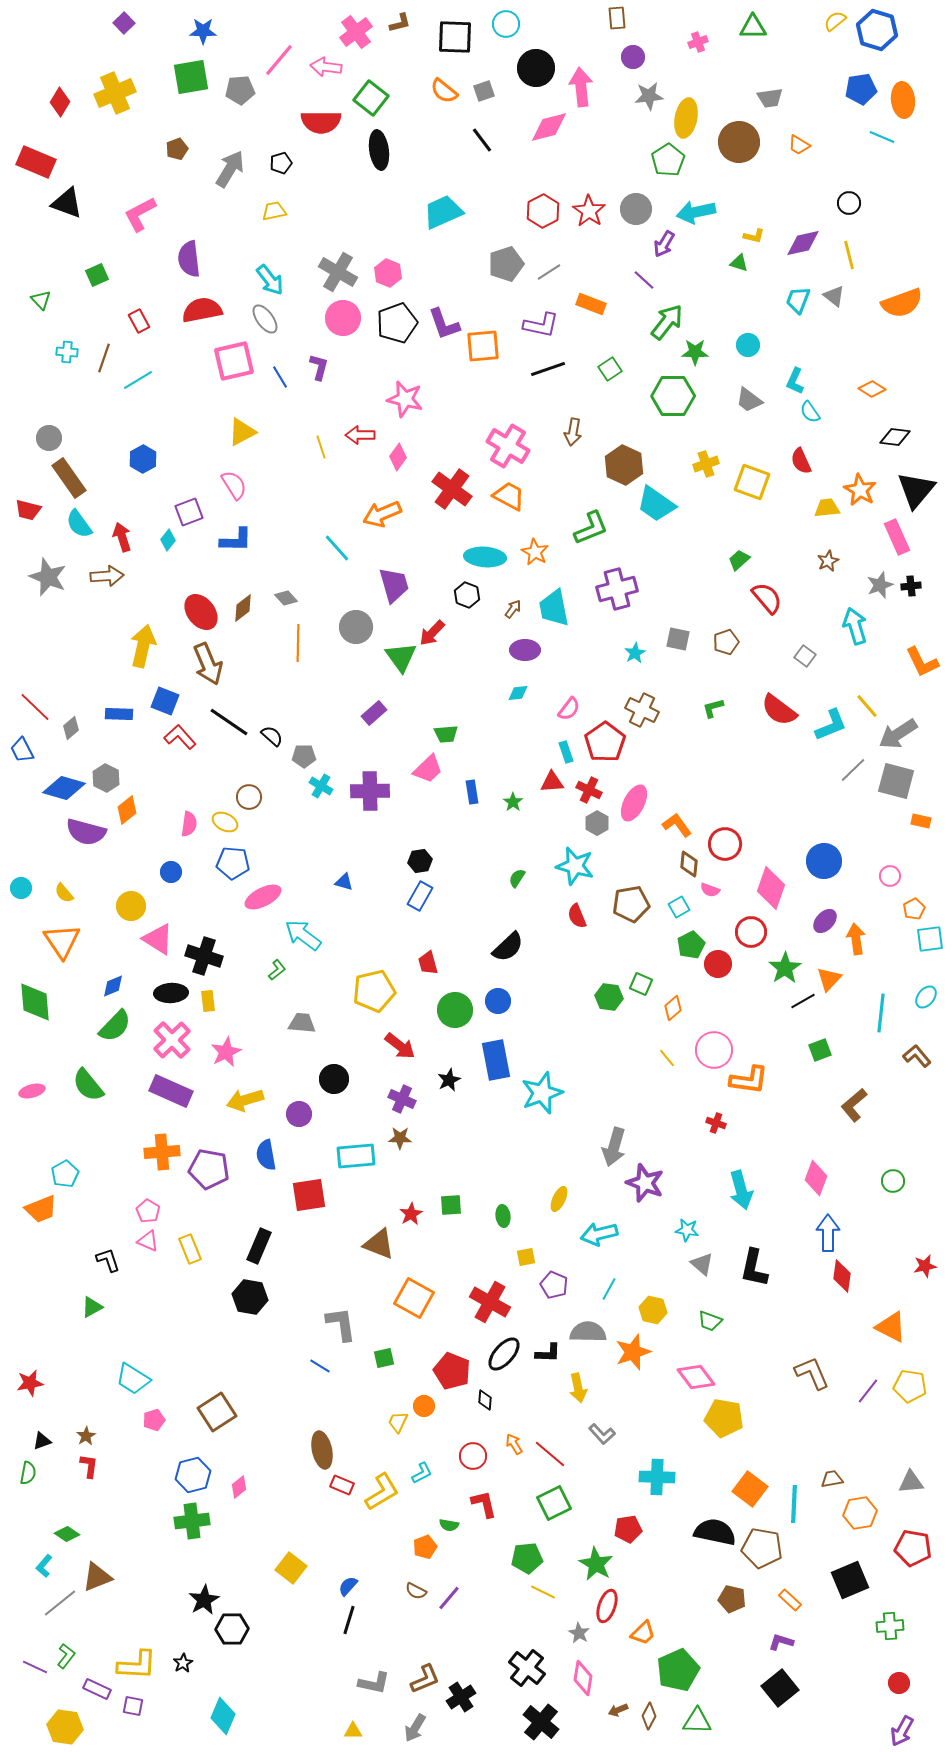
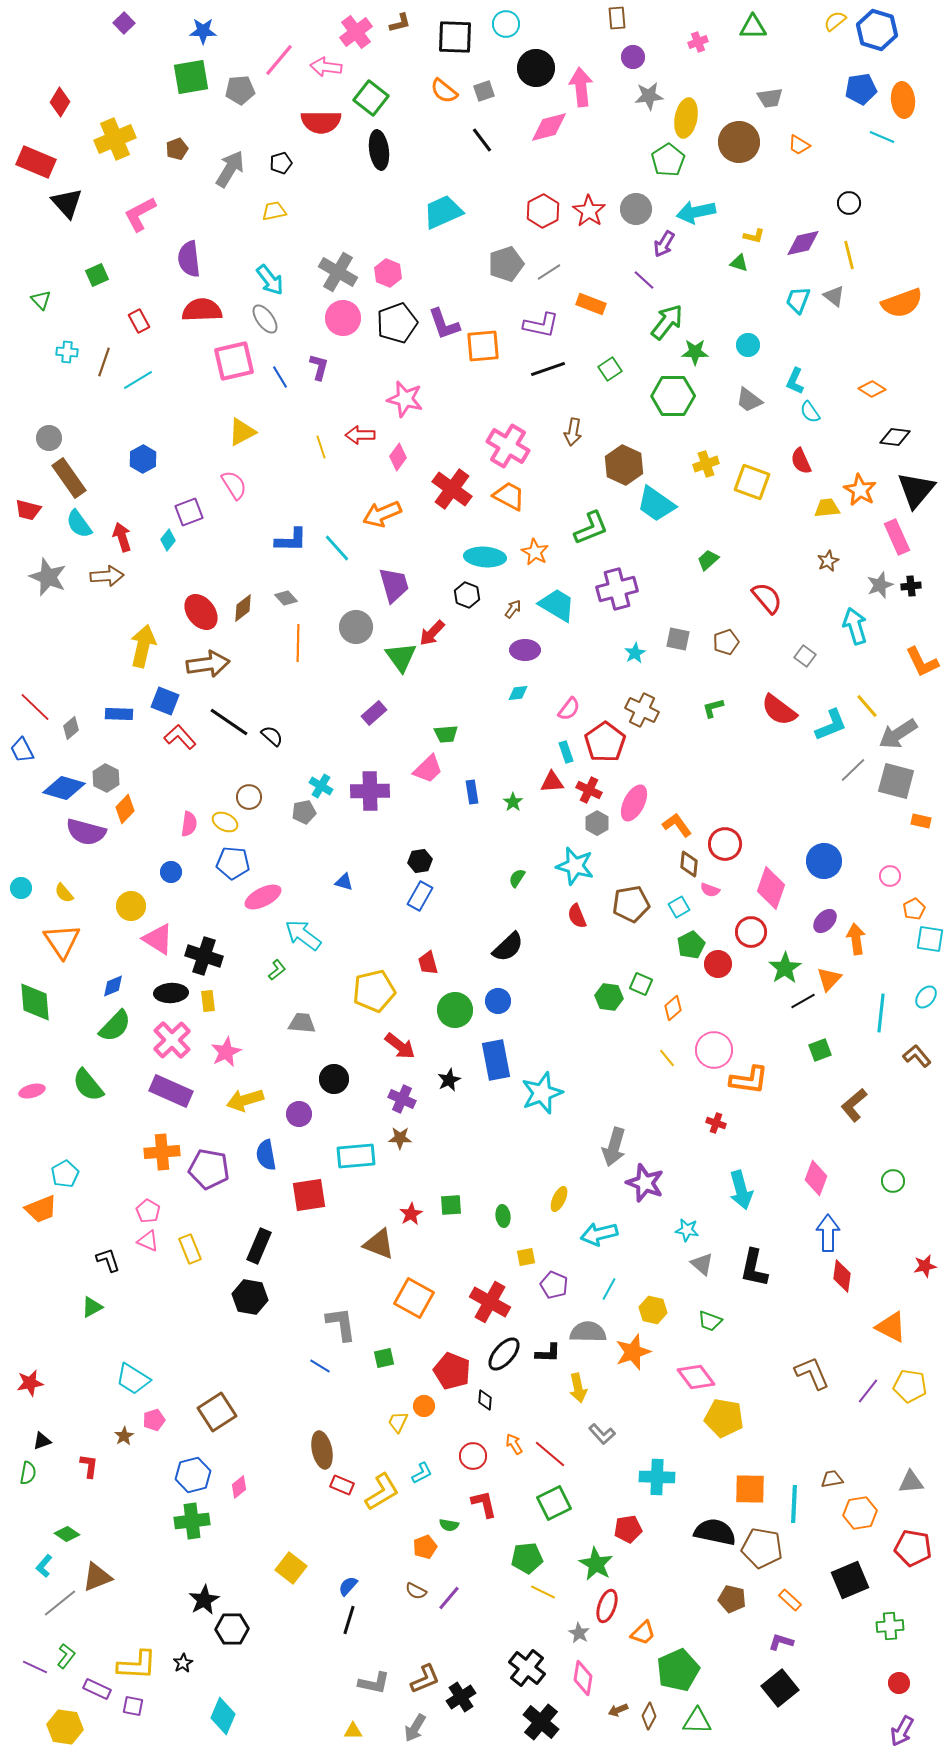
yellow cross at (115, 93): moved 46 px down
black triangle at (67, 203): rotated 28 degrees clockwise
red semicircle at (202, 310): rotated 9 degrees clockwise
brown line at (104, 358): moved 4 px down
blue L-shape at (236, 540): moved 55 px right
green trapezoid at (739, 560): moved 31 px left
cyan trapezoid at (554, 608): moved 3 px right, 3 px up; rotated 132 degrees clockwise
brown arrow at (208, 664): rotated 75 degrees counterclockwise
gray pentagon at (304, 756): moved 56 px down; rotated 10 degrees counterclockwise
orange diamond at (127, 810): moved 2 px left, 1 px up; rotated 8 degrees counterclockwise
cyan square at (930, 939): rotated 16 degrees clockwise
brown star at (86, 1436): moved 38 px right
orange square at (750, 1489): rotated 36 degrees counterclockwise
